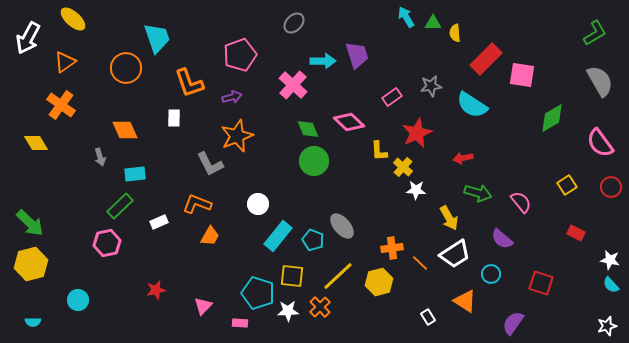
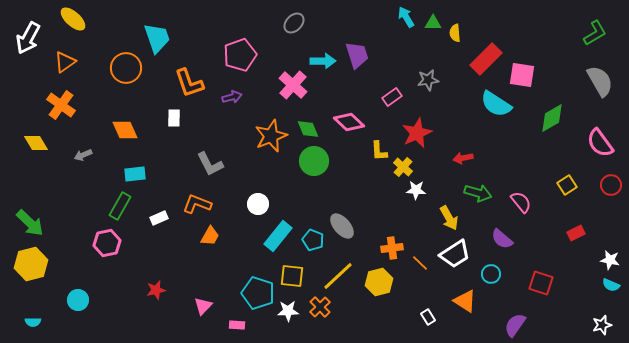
gray star at (431, 86): moved 3 px left, 6 px up
cyan semicircle at (472, 105): moved 24 px right, 1 px up
orange star at (237, 136): moved 34 px right
gray arrow at (100, 157): moved 17 px left, 2 px up; rotated 84 degrees clockwise
red circle at (611, 187): moved 2 px up
green rectangle at (120, 206): rotated 16 degrees counterclockwise
white rectangle at (159, 222): moved 4 px up
red rectangle at (576, 233): rotated 54 degrees counterclockwise
cyan semicircle at (611, 285): rotated 24 degrees counterclockwise
pink rectangle at (240, 323): moved 3 px left, 2 px down
purple semicircle at (513, 323): moved 2 px right, 2 px down
white star at (607, 326): moved 5 px left, 1 px up
